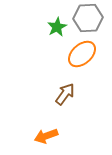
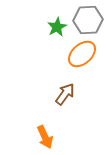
gray hexagon: moved 2 px down
orange arrow: moved 1 px left, 1 px down; rotated 95 degrees counterclockwise
